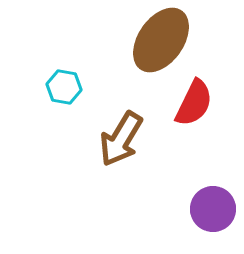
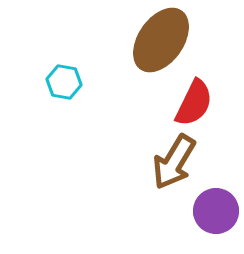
cyan hexagon: moved 5 px up
brown arrow: moved 53 px right, 23 px down
purple circle: moved 3 px right, 2 px down
